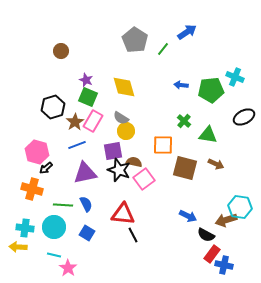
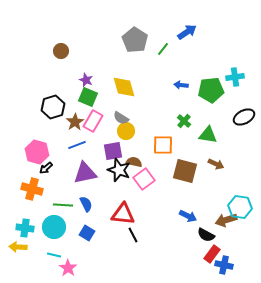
cyan cross at (235, 77): rotated 30 degrees counterclockwise
brown square at (185, 168): moved 3 px down
